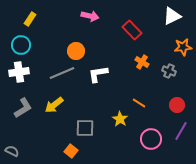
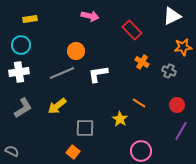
yellow rectangle: rotated 48 degrees clockwise
yellow arrow: moved 3 px right, 1 px down
pink circle: moved 10 px left, 12 px down
orange square: moved 2 px right, 1 px down
